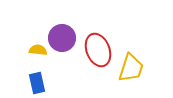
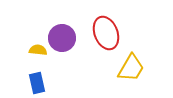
red ellipse: moved 8 px right, 17 px up
yellow trapezoid: rotated 12 degrees clockwise
